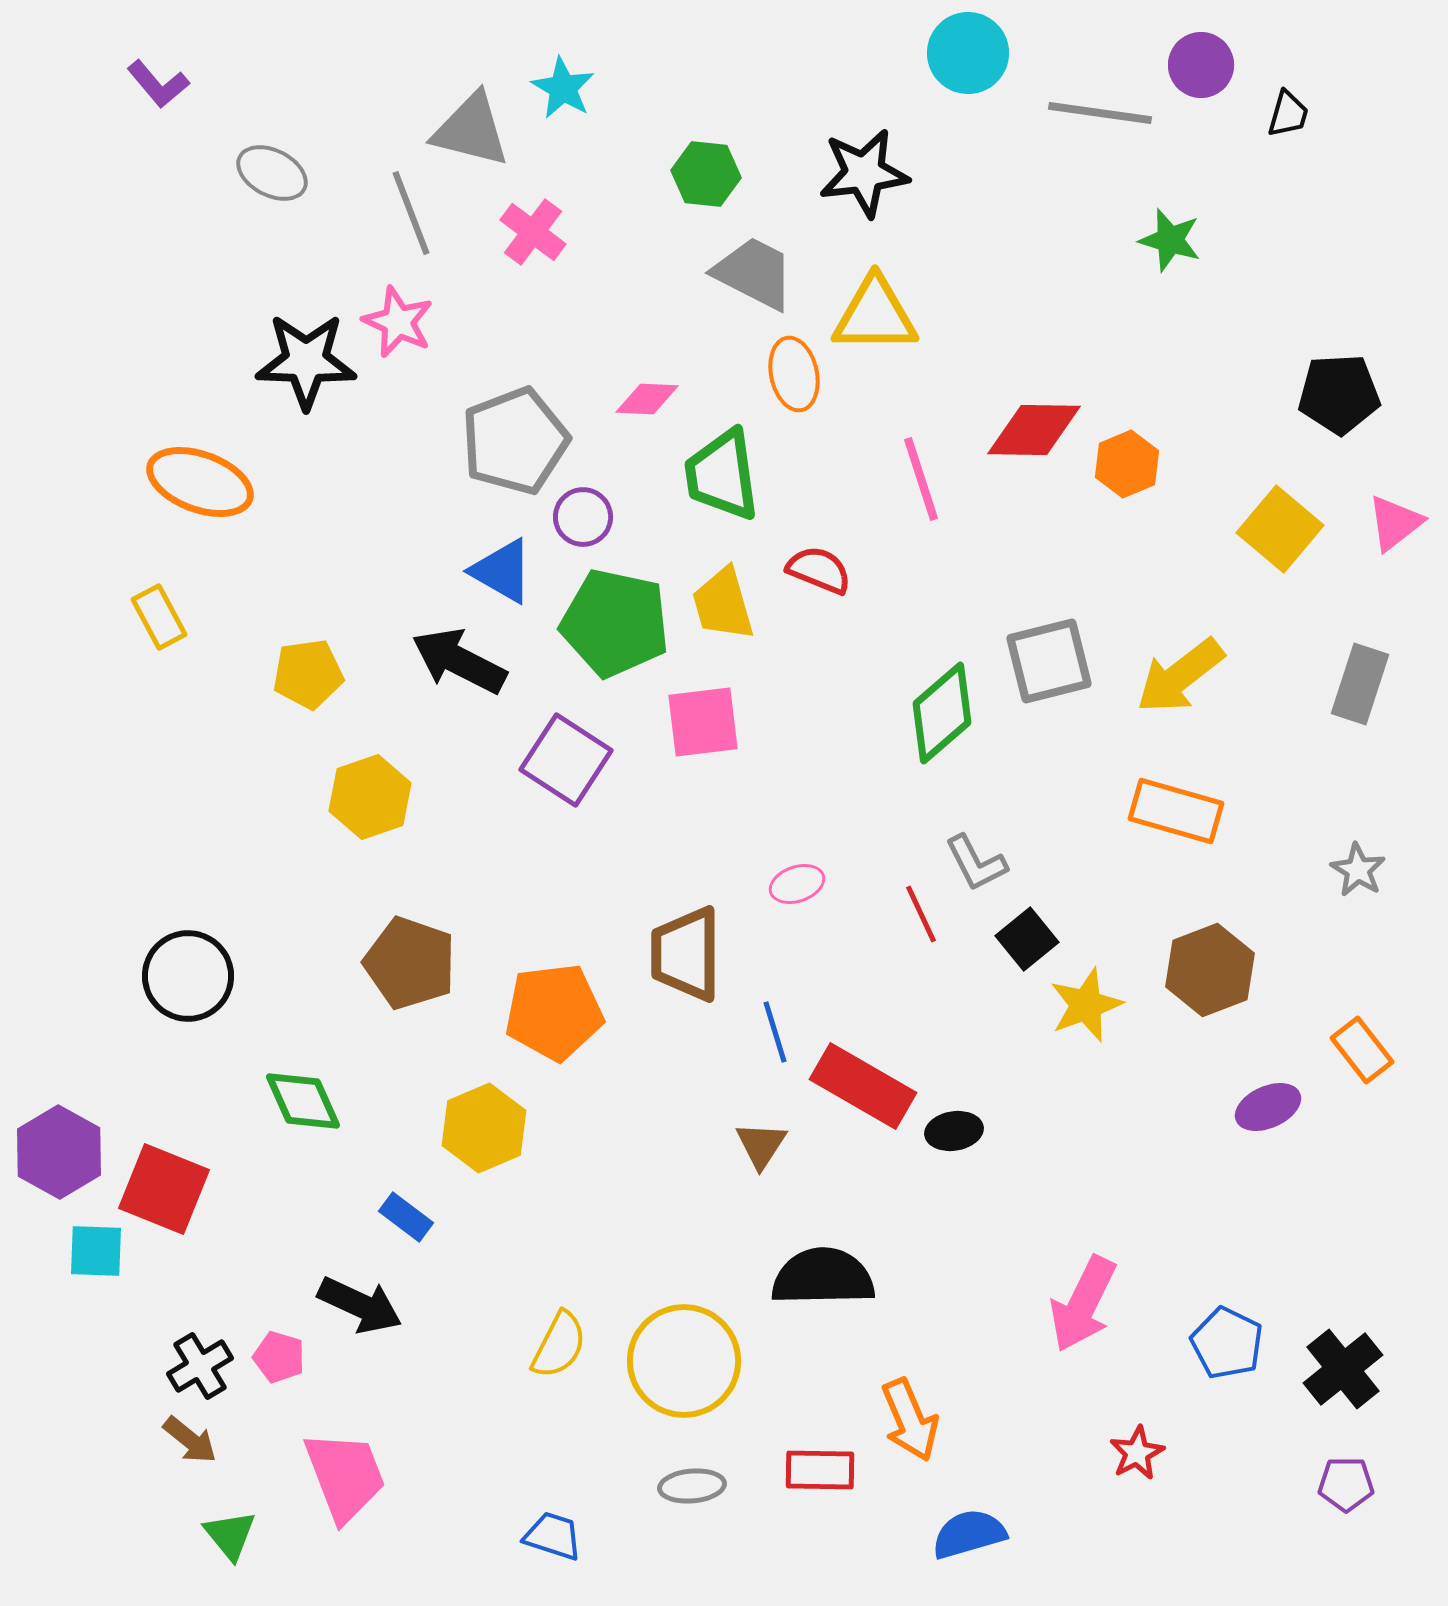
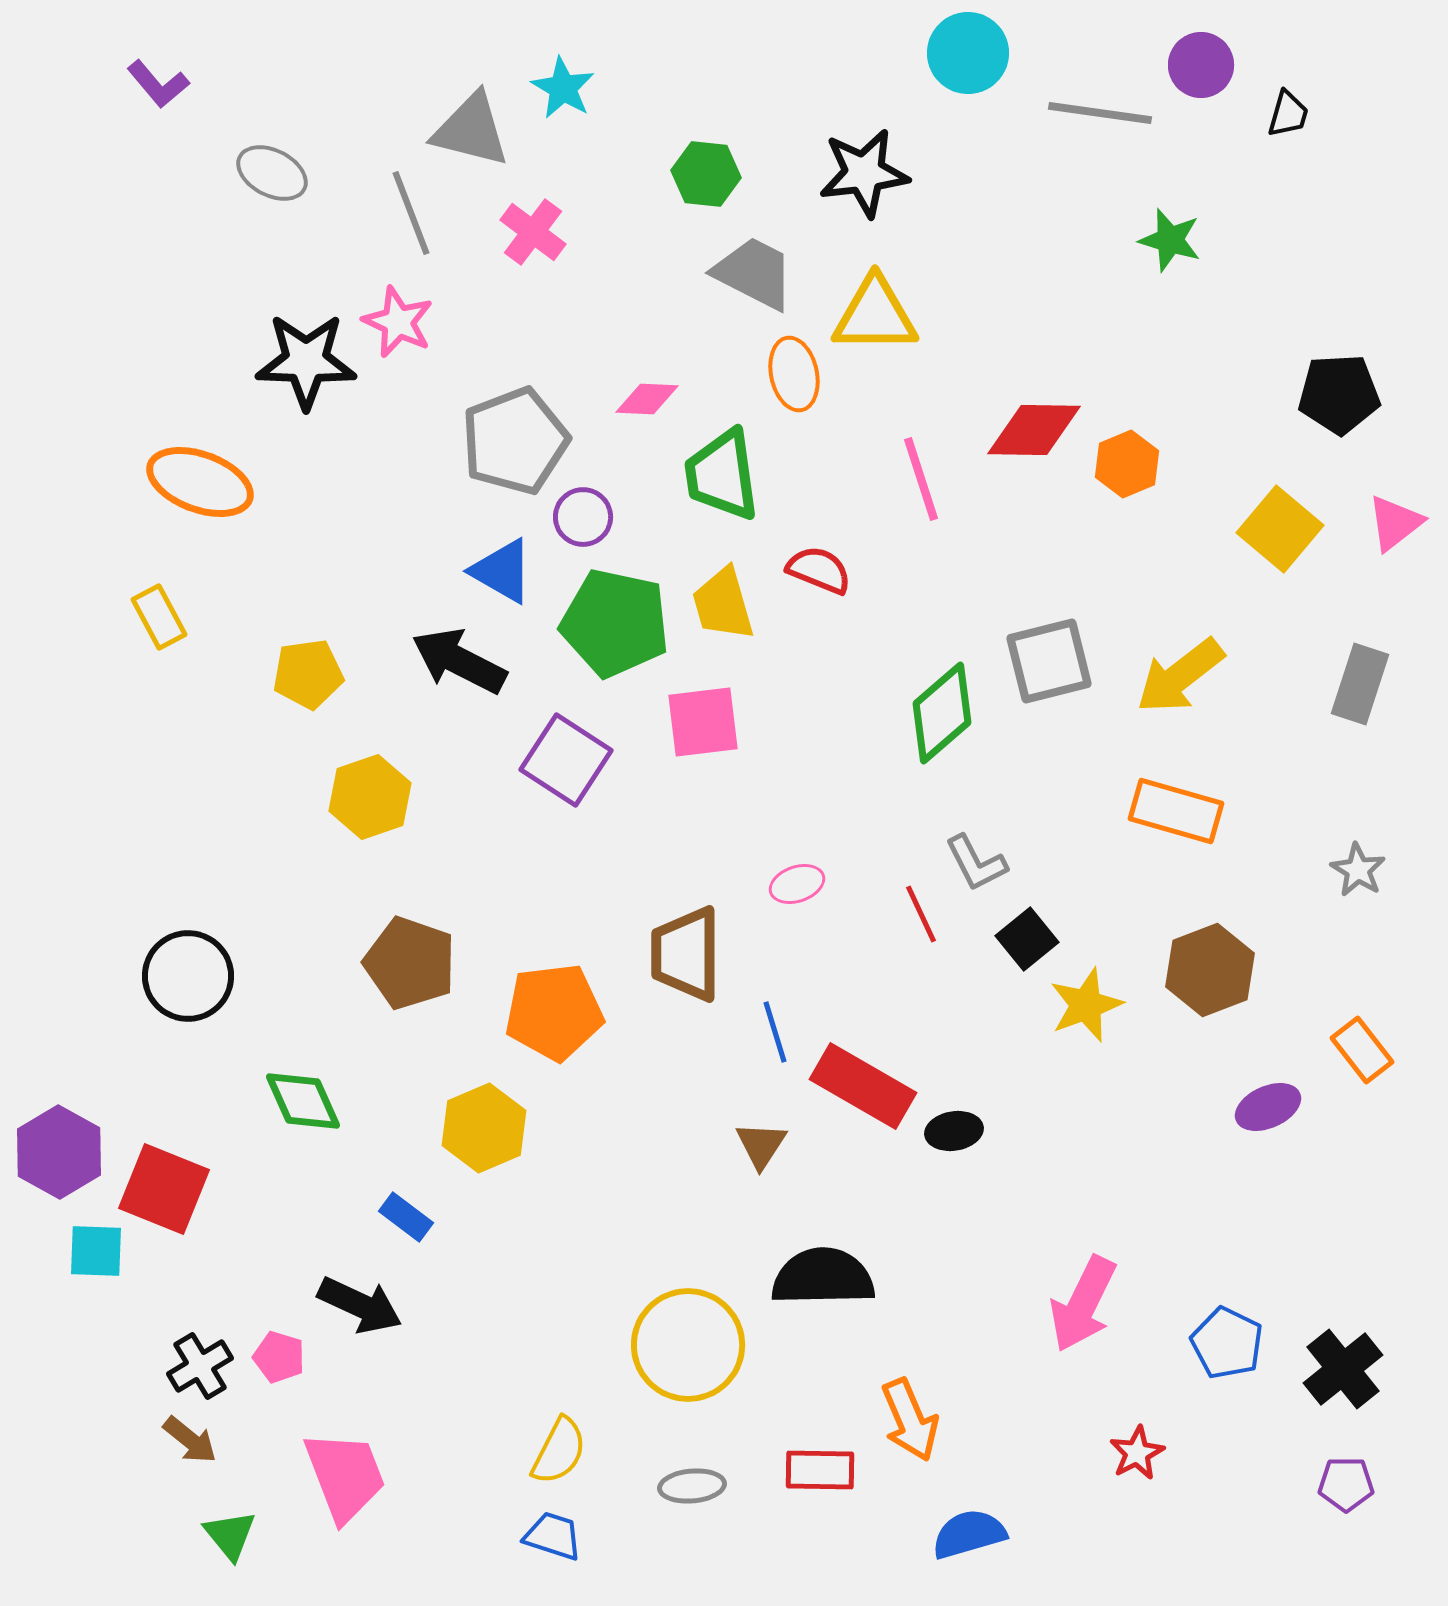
yellow semicircle at (559, 1345): moved 106 px down
yellow circle at (684, 1361): moved 4 px right, 16 px up
